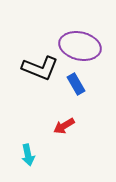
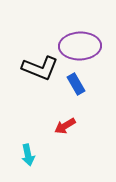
purple ellipse: rotated 15 degrees counterclockwise
red arrow: moved 1 px right
